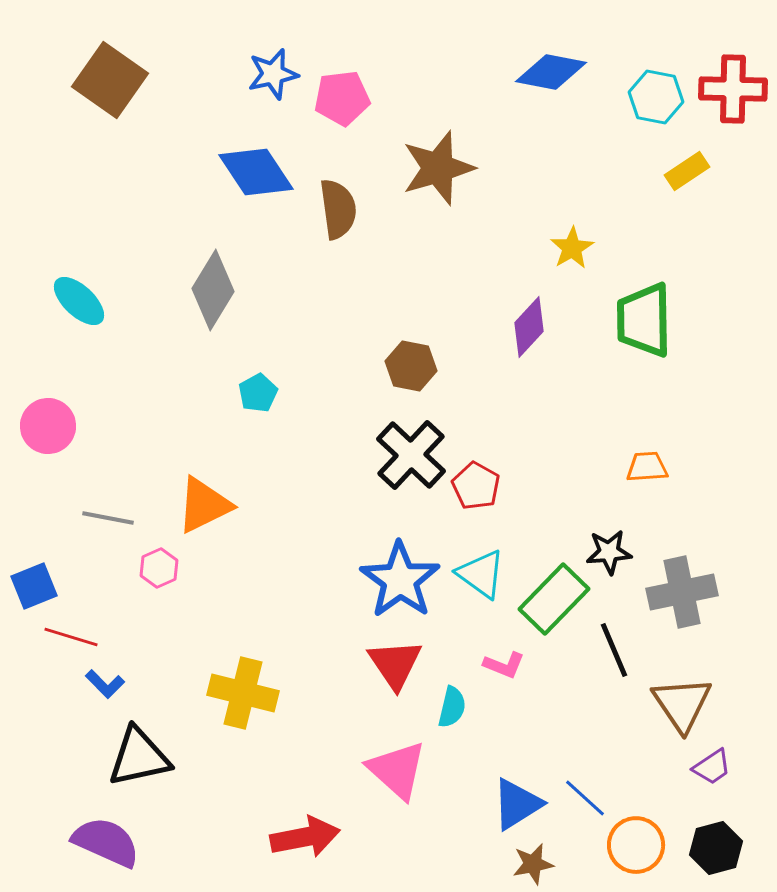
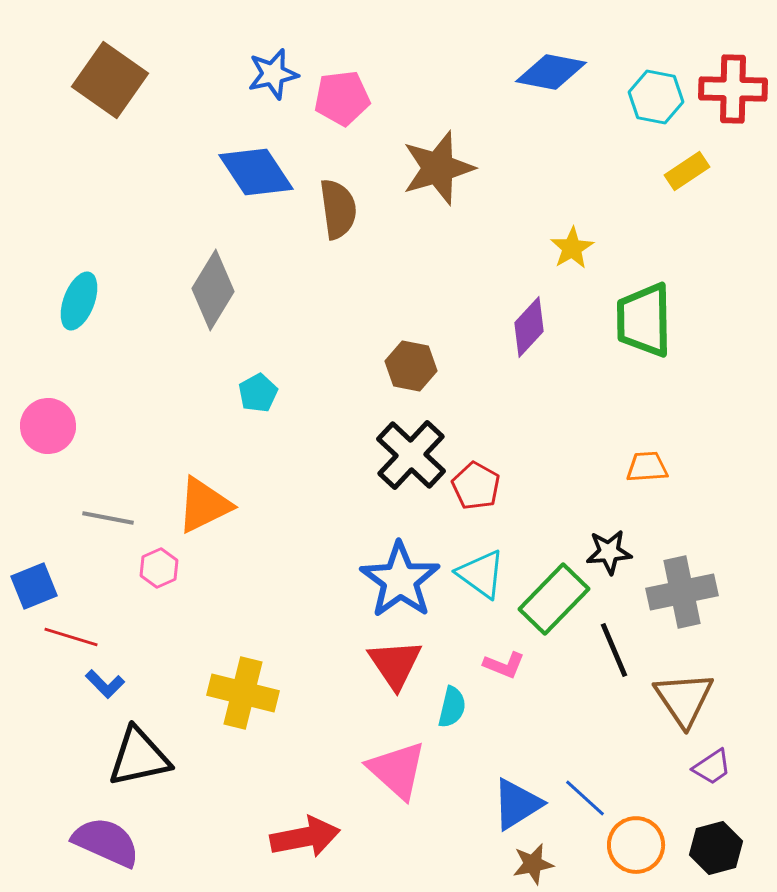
cyan ellipse at (79, 301): rotated 68 degrees clockwise
brown triangle at (682, 704): moved 2 px right, 5 px up
